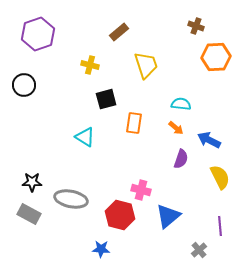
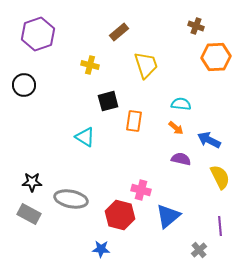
black square: moved 2 px right, 2 px down
orange rectangle: moved 2 px up
purple semicircle: rotated 96 degrees counterclockwise
